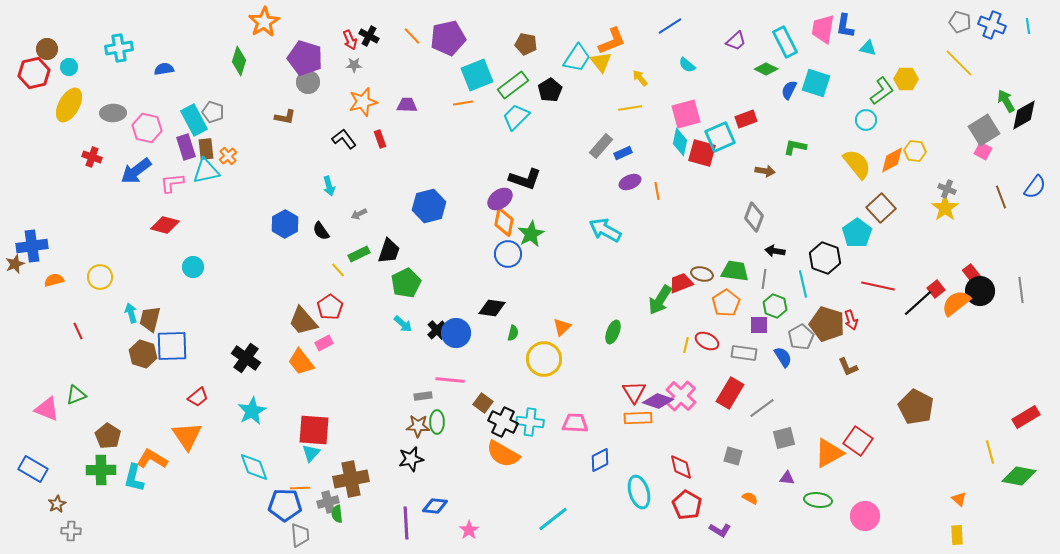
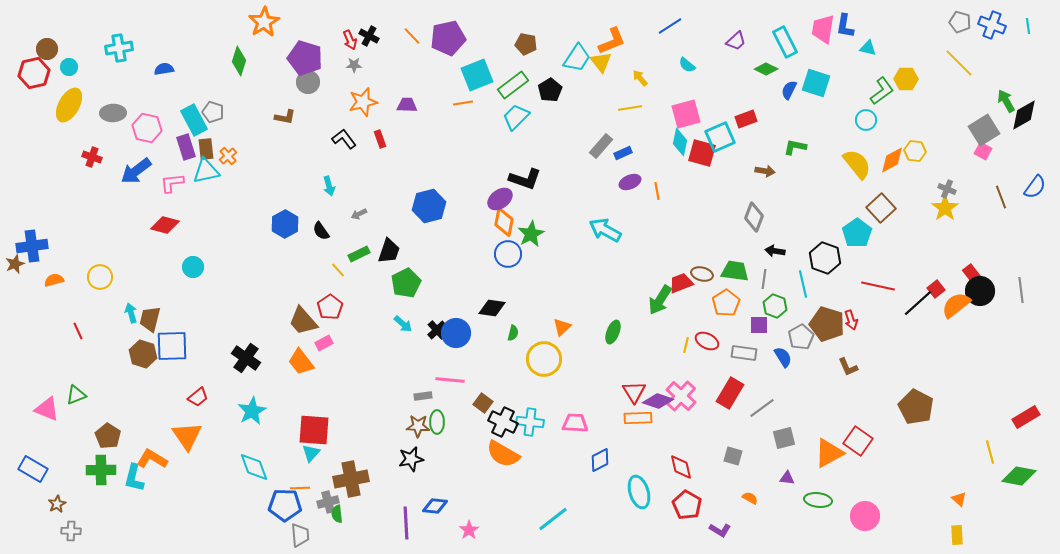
orange semicircle at (956, 303): moved 2 px down
